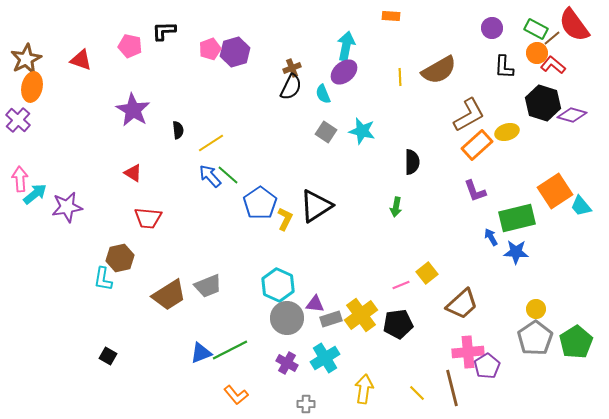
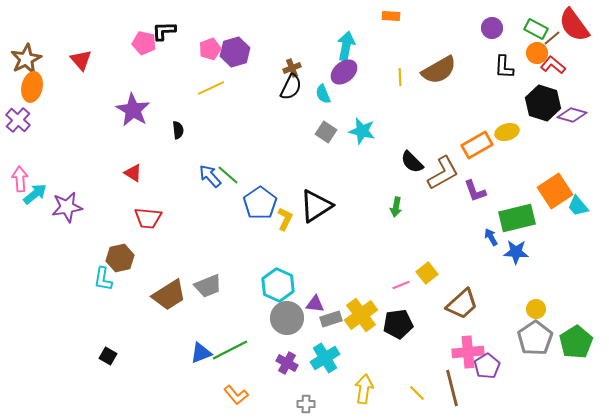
pink pentagon at (130, 46): moved 14 px right, 3 px up
red triangle at (81, 60): rotated 30 degrees clockwise
brown L-shape at (469, 115): moved 26 px left, 58 px down
yellow line at (211, 143): moved 55 px up; rotated 8 degrees clockwise
orange rectangle at (477, 145): rotated 12 degrees clockwise
black semicircle at (412, 162): rotated 135 degrees clockwise
cyan trapezoid at (581, 206): moved 3 px left
